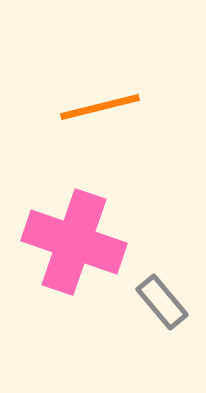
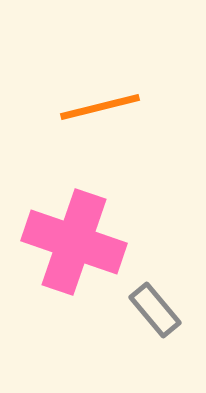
gray rectangle: moved 7 px left, 8 px down
